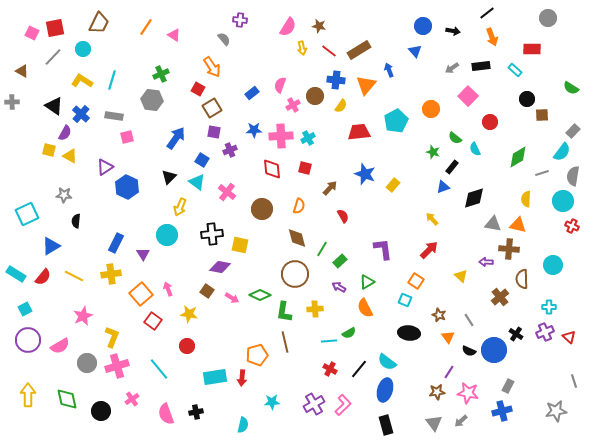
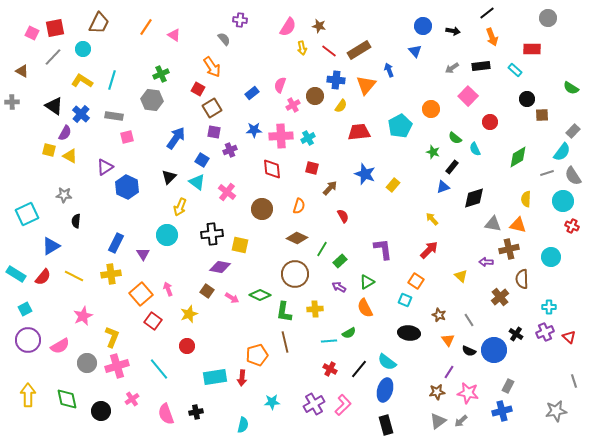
cyan pentagon at (396, 121): moved 4 px right, 5 px down
red square at (305, 168): moved 7 px right
gray line at (542, 173): moved 5 px right
gray semicircle at (573, 176): rotated 42 degrees counterclockwise
brown diamond at (297, 238): rotated 50 degrees counterclockwise
brown cross at (509, 249): rotated 18 degrees counterclockwise
cyan circle at (553, 265): moved 2 px left, 8 px up
yellow star at (189, 314): rotated 30 degrees counterclockwise
orange triangle at (448, 337): moved 3 px down
gray triangle at (434, 423): moved 4 px right, 2 px up; rotated 30 degrees clockwise
